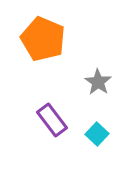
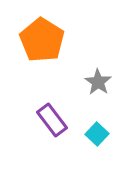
orange pentagon: moved 1 px left, 1 px down; rotated 9 degrees clockwise
